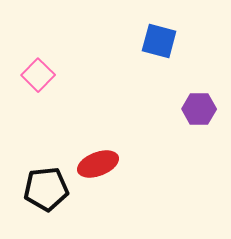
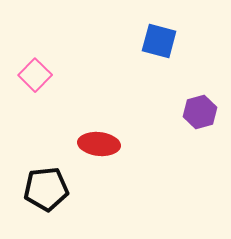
pink square: moved 3 px left
purple hexagon: moved 1 px right, 3 px down; rotated 16 degrees counterclockwise
red ellipse: moved 1 px right, 20 px up; rotated 27 degrees clockwise
